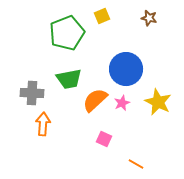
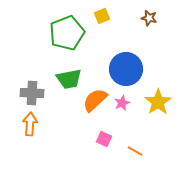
yellow star: rotated 12 degrees clockwise
orange arrow: moved 13 px left
orange line: moved 1 px left, 13 px up
